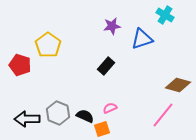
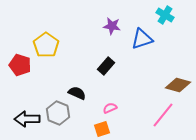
purple star: rotated 18 degrees clockwise
yellow pentagon: moved 2 px left
black semicircle: moved 8 px left, 23 px up
